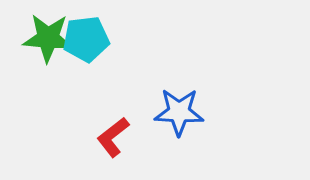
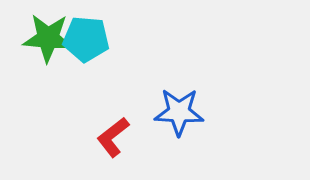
cyan pentagon: rotated 12 degrees clockwise
